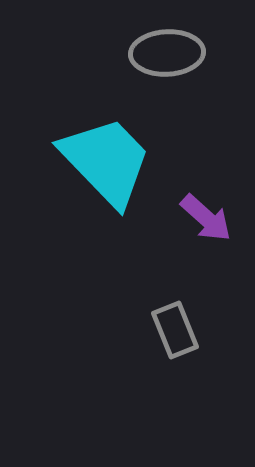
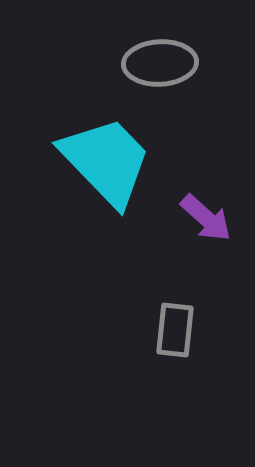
gray ellipse: moved 7 px left, 10 px down
gray rectangle: rotated 28 degrees clockwise
